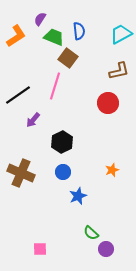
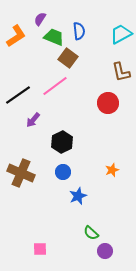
brown L-shape: moved 2 px right, 1 px down; rotated 90 degrees clockwise
pink line: rotated 36 degrees clockwise
purple circle: moved 1 px left, 2 px down
